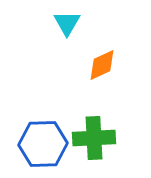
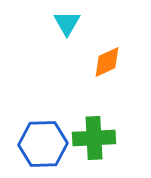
orange diamond: moved 5 px right, 3 px up
